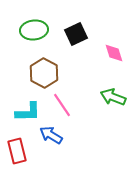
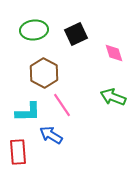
red rectangle: moved 1 px right, 1 px down; rotated 10 degrees clockwise
